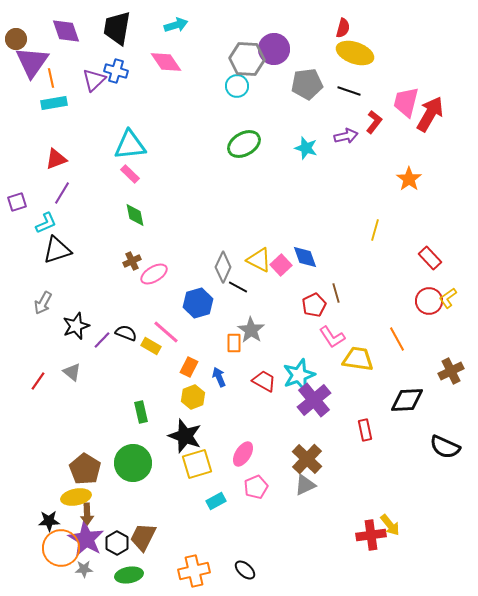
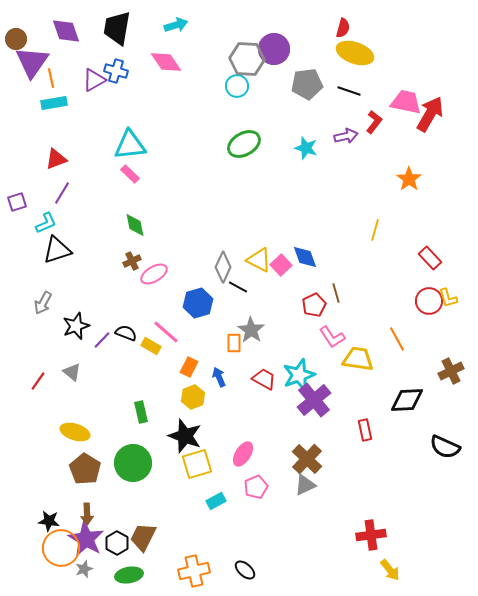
purple triangle at (94, 80): rotated 15 degrees clockwise
pink trapezoid at (406, 102): rotated 88 degrees clockwise
green diamond at (135, 215): moved 10 px down
yellow L-shape at (448, 298): rotated 70 degrees counterclockwise
red trapezoid at (264, 381): moved 2 px up
yellow ellipse at (76, 497): moved 1 px left, 65 px up; rotated 28 degrees clockwise
black star at (49, 521): rotated 10 degrees clockwise
yellow arrow at (390, 525): moved 45 px down
gray star at (84, 569): rotated 18 degrees counterclockwise
